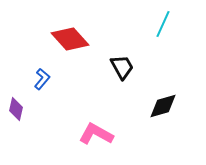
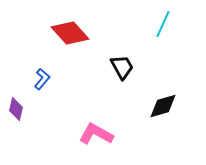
red diamond: moved 6 px up
